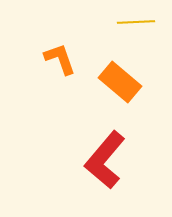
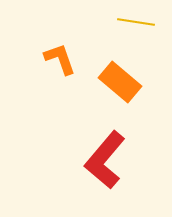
yellow line: rotated 12 degrees clockwise
